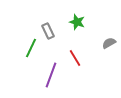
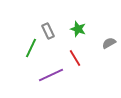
green star: moved 1 px right, 7 px down
purple line: rotated 45 degrees clockwise
